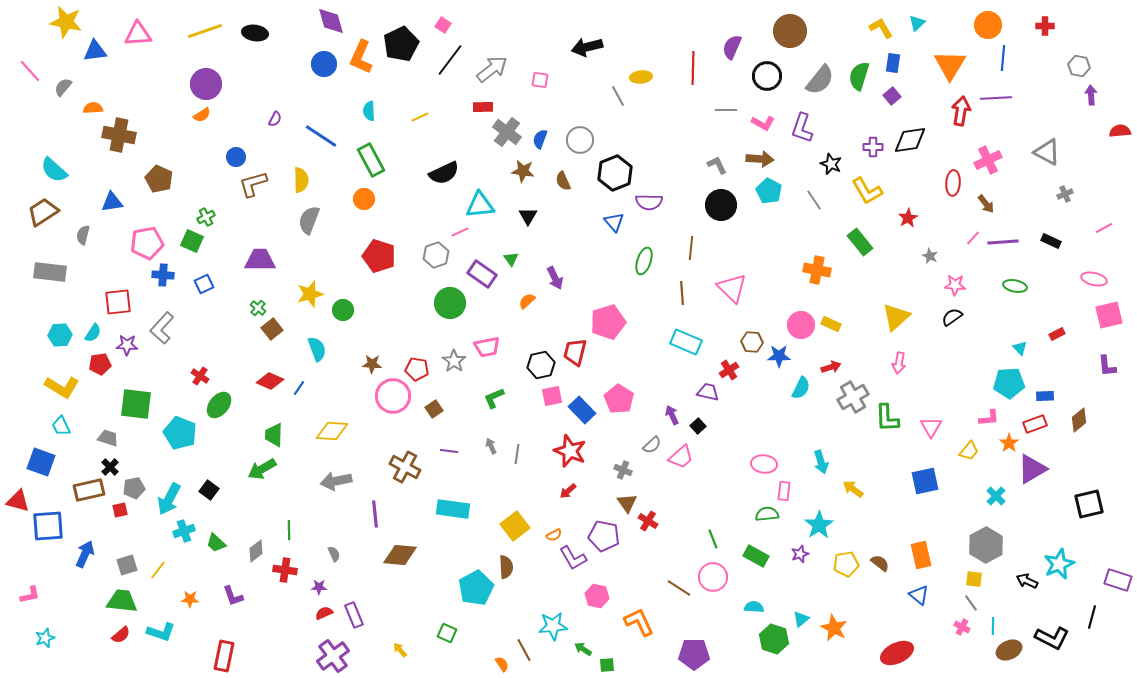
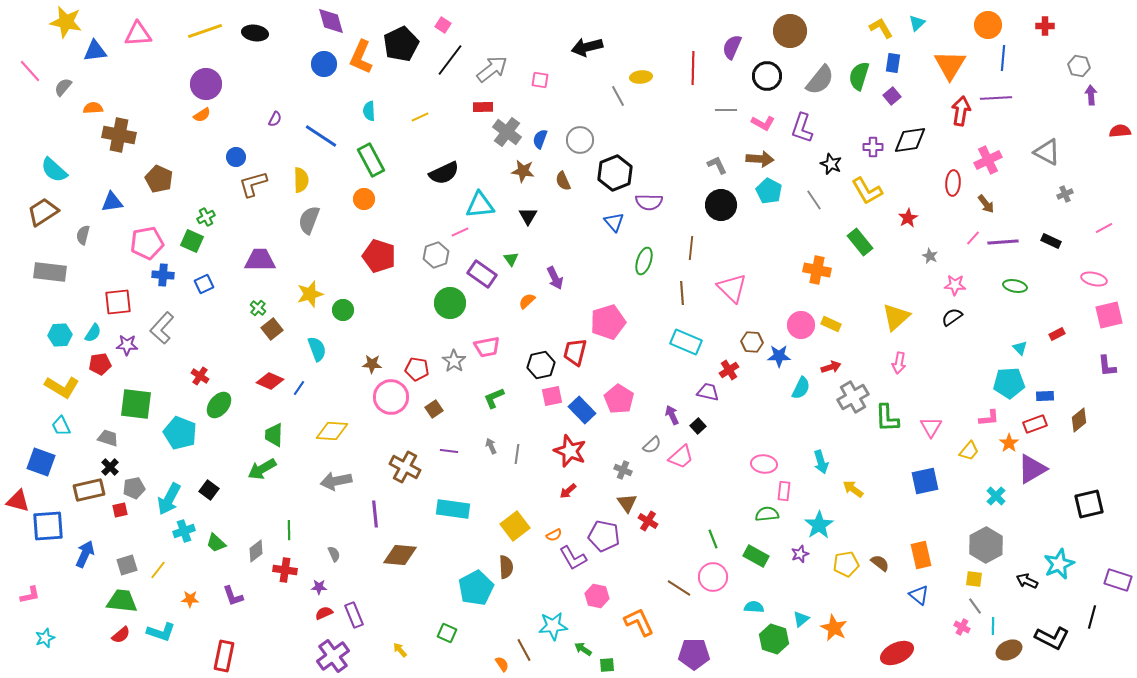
pink circle at (393, 396): moved 2 px left, 1 px down
gray line at (971, 603): moved 4 px right, 3 px down
